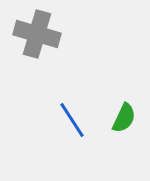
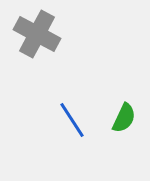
gray cross: rotated 12 degrees clockwise
